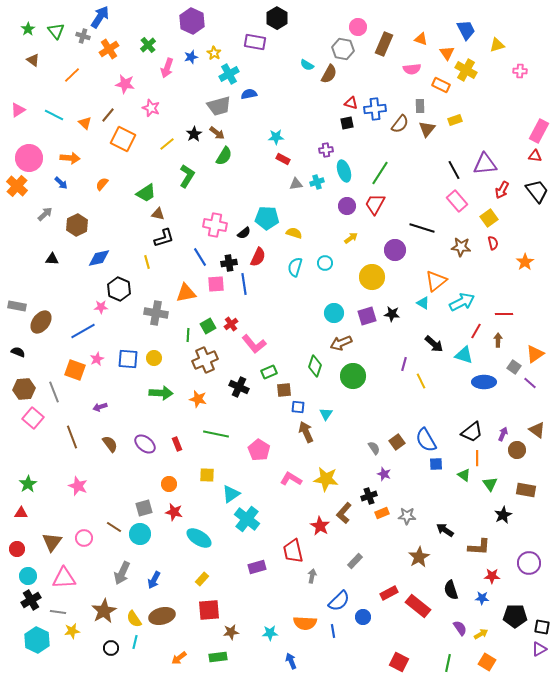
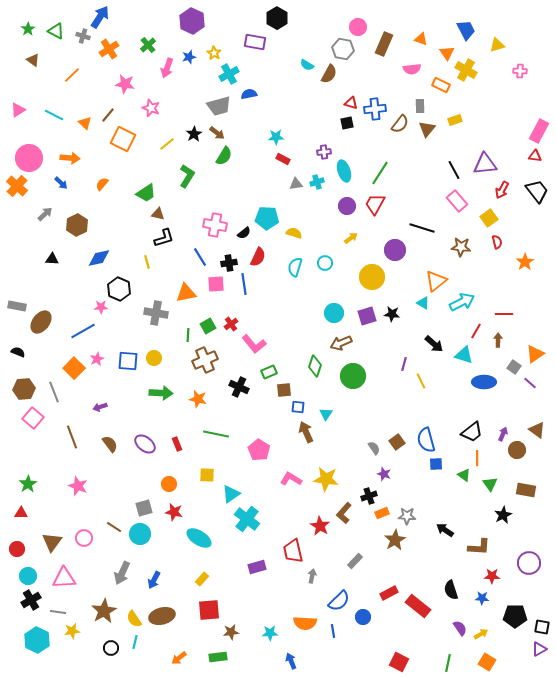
green triangle at (56, 31): rotated 24 degrees counterclockwise
blue star at (191, 57): moved 2 px left
purple cross at (326, 150): moved 2 px left, 2 px down
red semicircle at (493, 243): moved 4 px right, 1 px up
blue square at (128, 359): moved 2 px down
orange square at (75, 370): moved 1 px left, 2 px up; rotated 25 degrees clockwise
blue semicircle at (426, 440): rotated 15 degrees clockwise
brown star at (419, 557): moved 24 px left, 17 px up
